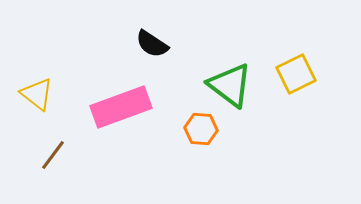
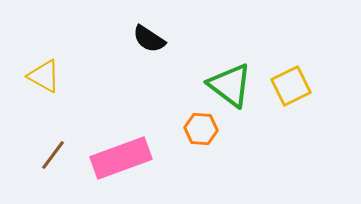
black semicircle: moved 3 px left, 5 px up
yellow square: moved 5 px left, 12 px down
yellow triangle: moved 7 px right, 18 px up; rotated 9 degrees counterclockwise
pink rectangle: moved 51 px down
